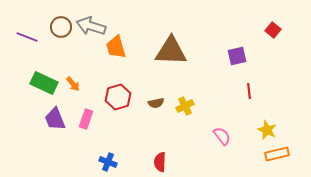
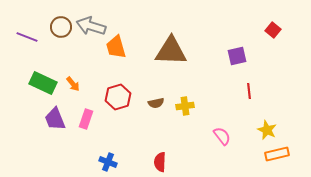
green rectangle: moved 1 px left
yellow cross: rotated 18 degrees clockwise
